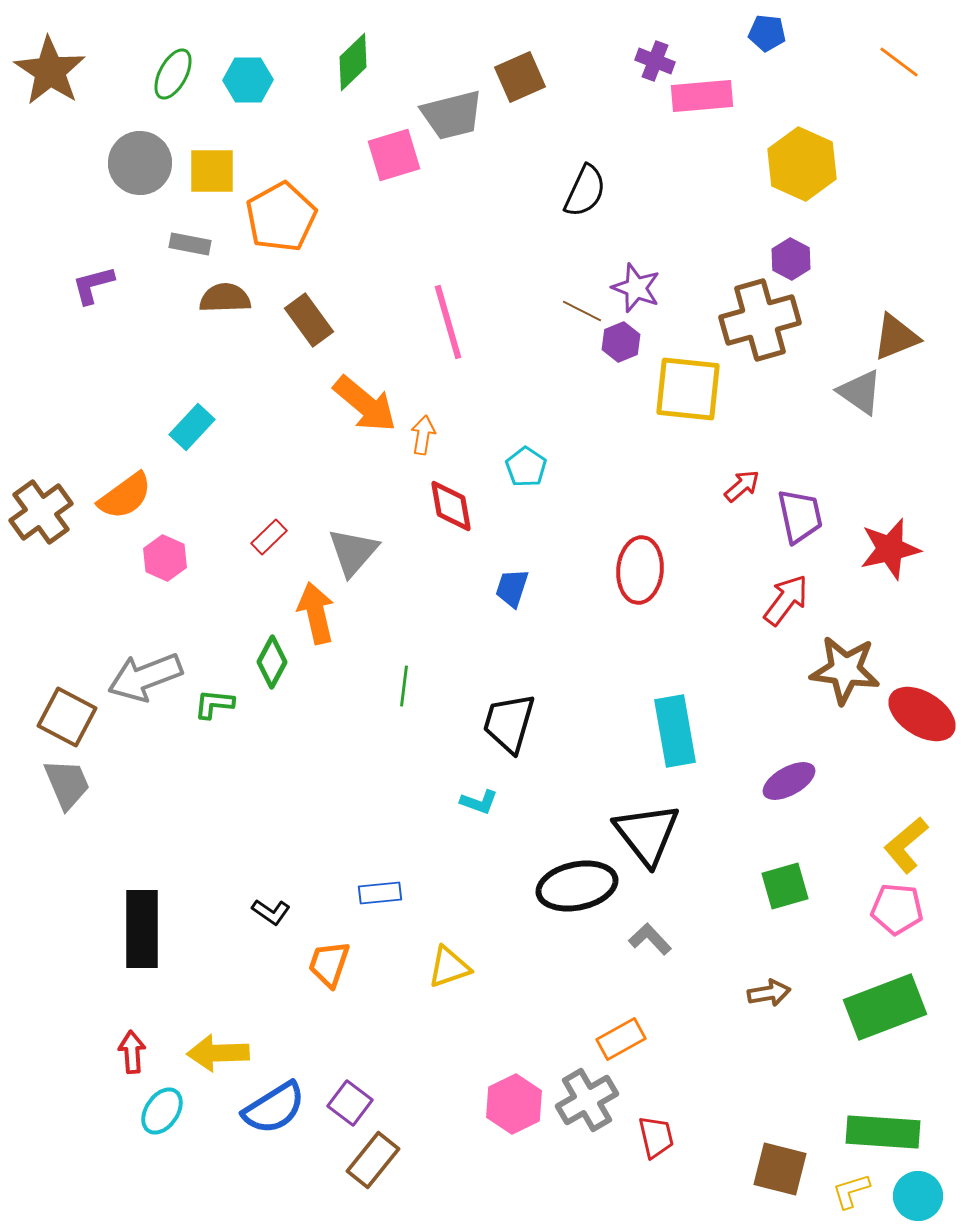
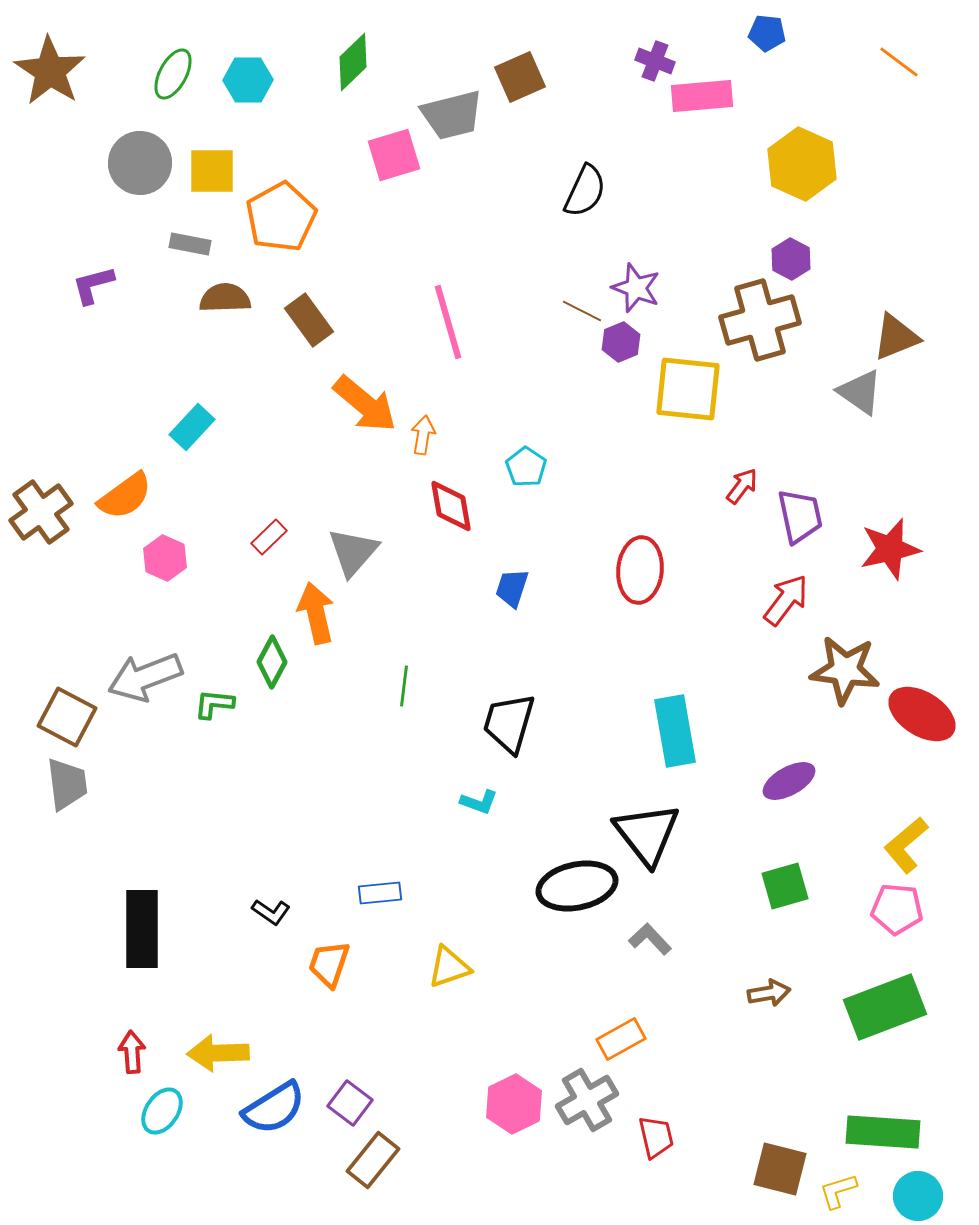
red arrow at (742, 486): rotated 12 degrees counterclockwise
gray trapezoid at (67, 784): rotated 16 degrees clockwise
yellow L-shape at (851, 1191): moved 13 px left
